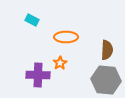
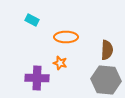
orange star: rotated 24 degrees counterclockwise
purple cross: moved 1 px left, 3 px down
